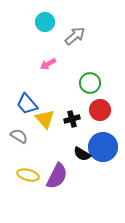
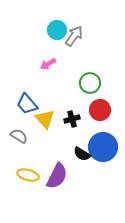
cyan circle: moved 12 px right, 8 px down
gray arrow: moved 1 px left; rotated 15 degrees counterclockwise
